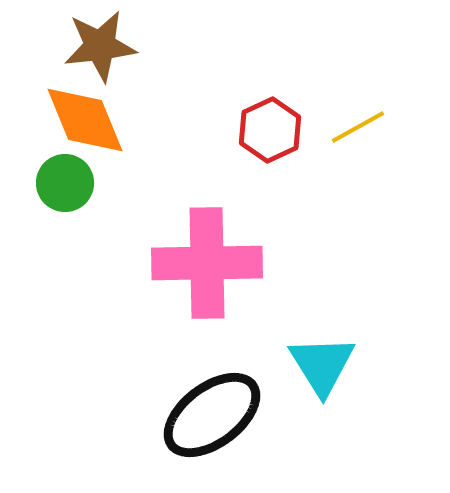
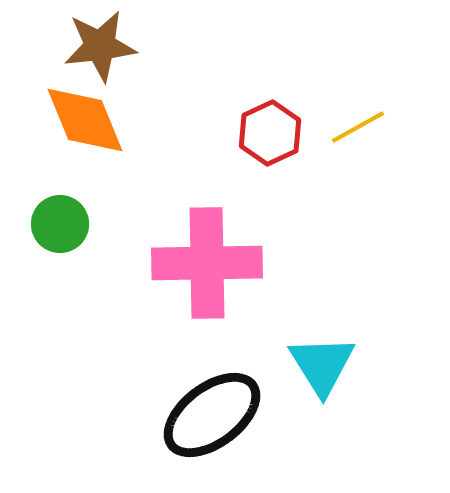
red hexagon: moved 3 px down
green circle: moved 5 px left, 41 px down
